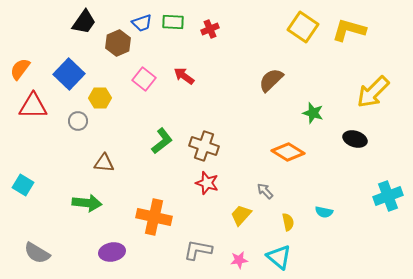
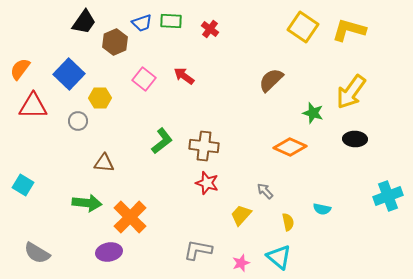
green rectangle: moved 2 px left, 1 px up
red cross: rotated 30 degrees counterclockwise
brown hexagon: moved 3 px left, 1 px up
yellow arrow: moved 22 px left; rotated 9 degrees counterclockwise
black ellipse: rotated 15 degrees counterclockwise
brown cross: rotated 12 degrees counterclockwise
orange diamond: moved 2 px right, 5 px up; rotated 8 degrees counterclockwise
cyan semicircle: moved 2 px left, 3 px up
orange cross: moved 24 px left; rotated 32 degrees clockwise
purple ellipse: moved 3 px left
pink star: moved 2 px right, 3 px down; rotated 12 degrees counterclockwise
